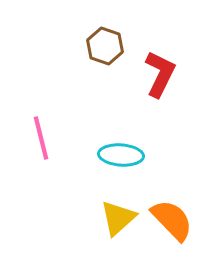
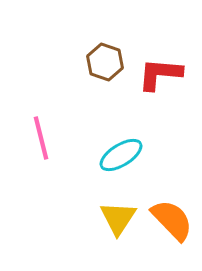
brown hexagon: moved 16 px down
red L-shape: rotated 111 degrees counterclockwise
cyan ellipse: rotated 36 degrees counterclockwise
yellow triangle: rotated 15 degrees counterclockwise
